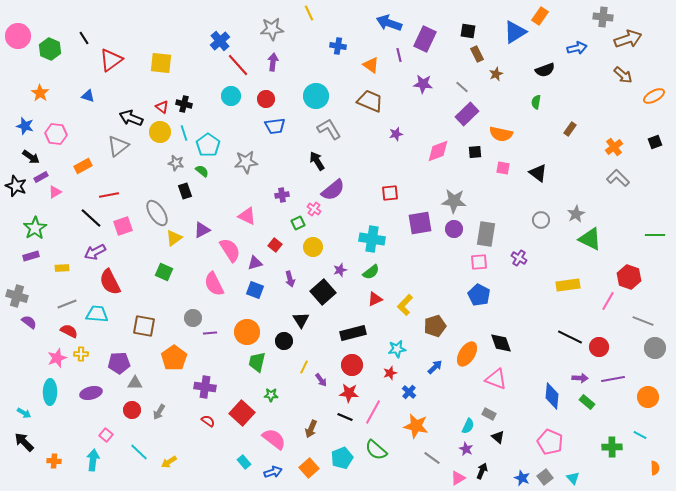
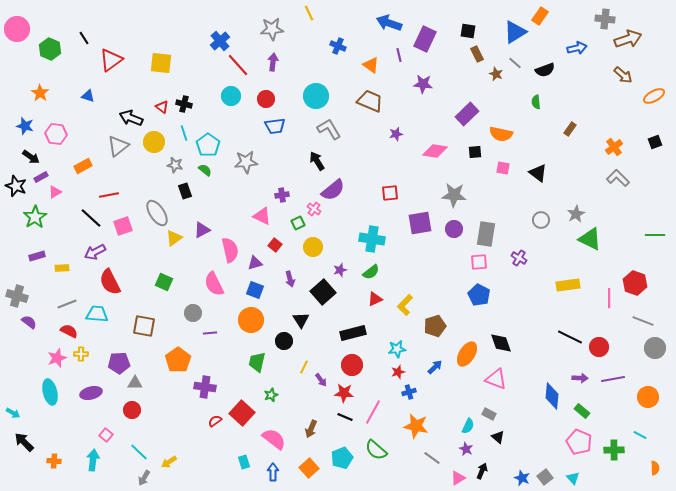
gray cross at (603, 17): moved 2 px right, 2 px down
pink circle at (18, 36): moved 1 px left, 7 px up
blue cross at (338, 46): rotated 14 degrees clockwise
brown star at (496, 74): rotated 24 degrees counterclockwise
gray line at (462, 87): moved 53 px right, 24 px up
green semicircle at (536, 102): rotated 16 degrees counterclockwise
yellow circle at (160, 132): moved 6 px left, 10 px down
pink diamond at (438, 151): moved 3 px left; rotated 30 degrees clockwise
gray star at (176, 163): moved 1 px left, 2 px down
green semicircle at (202, 171): moved 3 px right, 1 px up
gray star at (454, 201): moved 6 px up
pink triangle at (247, 216): moved 15 px right
green star at (35, 228): moved 11 px up
pink semicircle at (230, 250): rotated 20 degrees clockwise
purple rectangle at (31, 256): moved 6 px right
green square at (164, 272): moved 10 px down
red hexagon at (629, 277): moved 6 px right, 6 px down
pink line at (608, 301): moved 1 px right, 3 px up; rotated 30 degrees counterclockwise
gray circle at (193, 318): moved 5 px up
orange circle at (247, 332): moved 4 px right, 12 px up
orange pentagon at (174, 358): moved 4 px right, 2 px down
red star at (390, 373): moved 8 px right, 1 px up
cyan ellipse at (50, 392): rotated 15 degrees counterclockwise
blue cross at (409, 392): rotated 32 degrees clockwise
red star at (349, 393): moved 5 px left
green star at (271, 395): rotated 24 degrees counterclockwise
green rectangle at (587, 402): moved 5 px left, 9 px down
gray arrow at (159, 412): moved 15 px left, 66 px down
cyan arrow at (24, 413): moved 11 px left
red semicircle at (208, 421): moved 7 px right; rotated 72 degrees counterclockwise
pink pentagon at (550, 442): moved 29 px right
green cross at (612, 447): moved 2 px right, 3 px down
cyan rectangle at (244, 462): rotated 24 degrees clockwise
blue arrow at (273, 472): rotated 72 degrees counterclockwise
